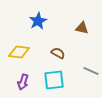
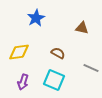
blue star: moved 2 px left, 3 px up
yellow diamond: rotated 15 degrees counterclockwise
gray line: moved 3 px up
cyan square: rotated 30 degrees clockwise
